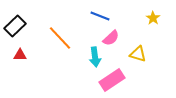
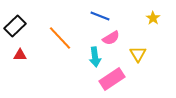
pink semicircle: rotated 12 degrees clockwise
yellow triangle: rotated 42 degrees clockwise
pink rectangle: moved 1 px up
